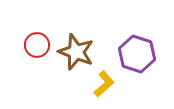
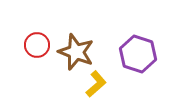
purple hexagon: moved 1 px right
yellow L-shape: moved 8 px left
